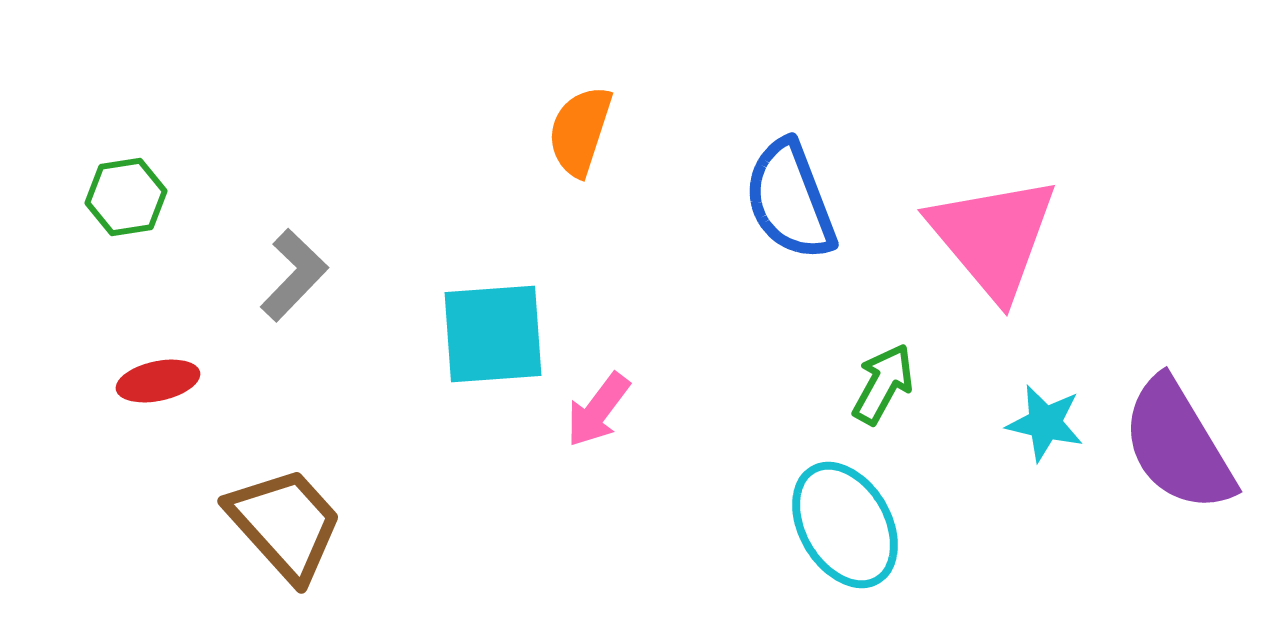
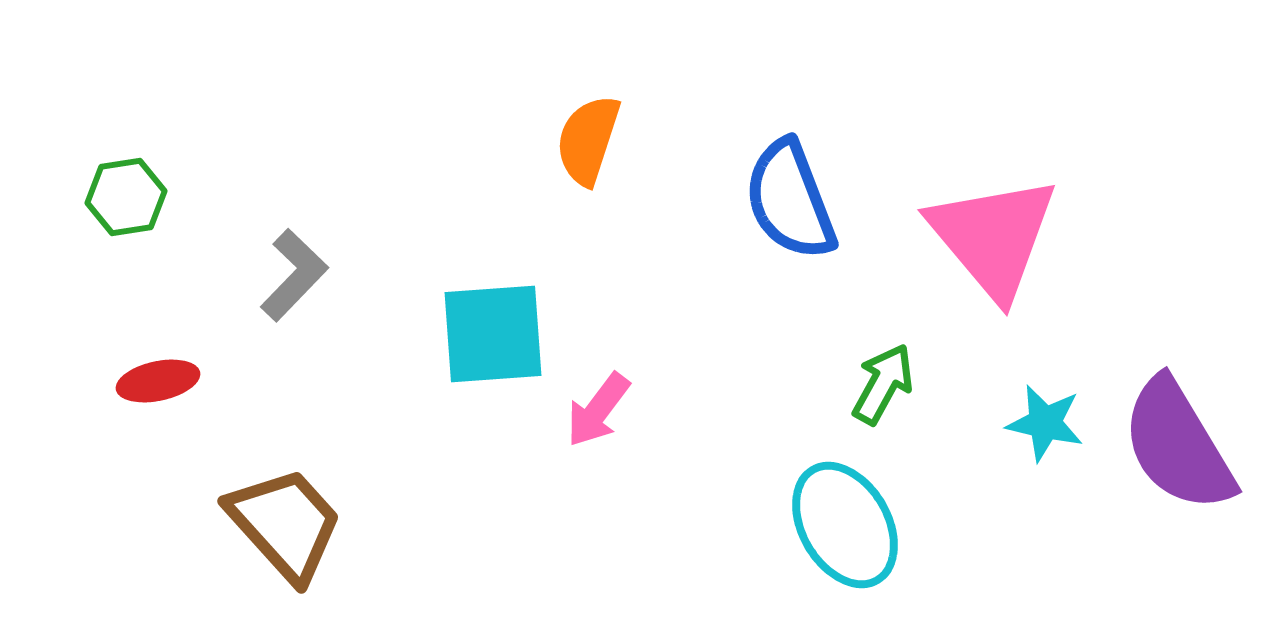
orange semicircle: moved 8 px right, 9 px down
